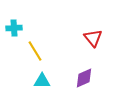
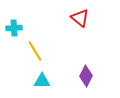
red triangle: moved 13 px left, 20 px up; rotated 12 degrees counterclockwise
purple diamond: moved 2 px right, 2 px up; rotated 40 degrees counterclockwise
